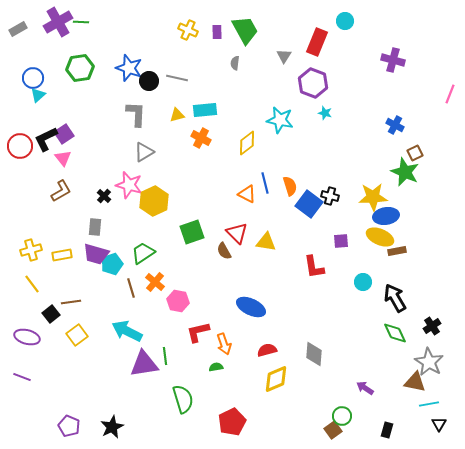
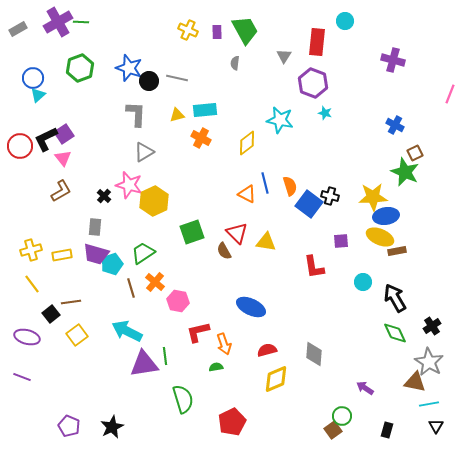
red rectangle at (317, 42): rotated 16 degrees counterclockwise
green hexagon at (80, 68): rotated 12 degrees counterclockwise
black triangle at (439, 424): moved 3 px left, 2 px down
